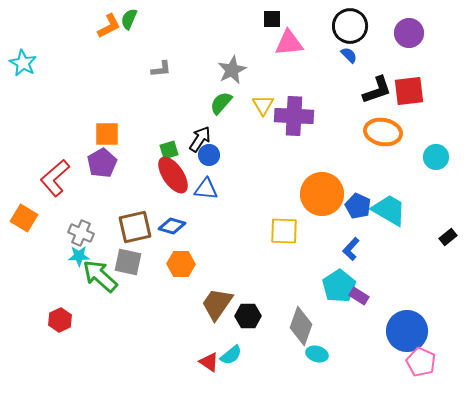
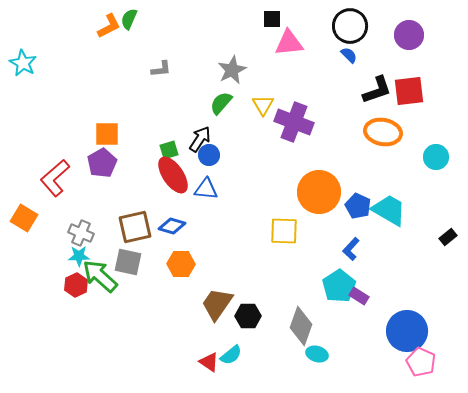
purple circle at (409, 33): moved 2 px down
purple cross at (294, 116): moved 6 px down; rotated 18 degrees clockwise
orange circle at (322, 194): moved 3 px left, 2 px up
red hexagon at (60, 320): moved 16 px right, 35 px up
